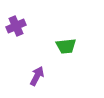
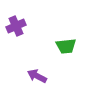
purple arrow: rotated 90 degrees counterclockwise
